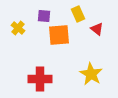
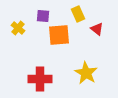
purple square: moved 1 px left
yellow star: moved 5 px left, 1 px up
